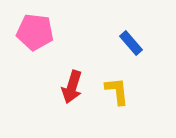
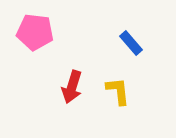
yellow L-shape: moved 1 px right
